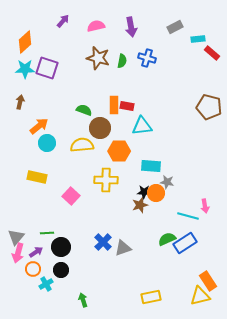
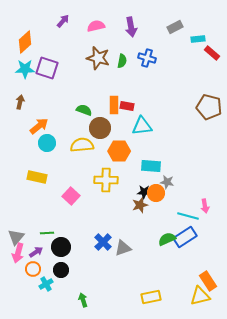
blue rectangle at (185, 243): moved 6 px up
